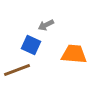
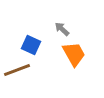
gray arrow: moved 16 px right, 4 px down; rotated 70 degrees clockwise
orange trapezoid: rotated 56 degrees clockwise
